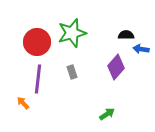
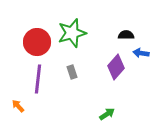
blue arrow: moved 4 px down
orange arrow: moved 5 px left, 3 px down
